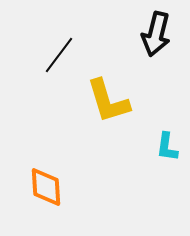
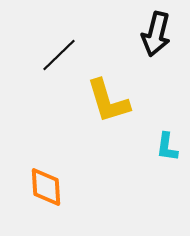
black line: rotated 9 degrees clockwise
